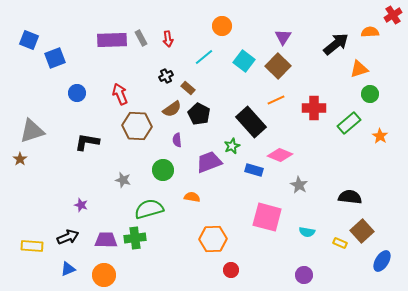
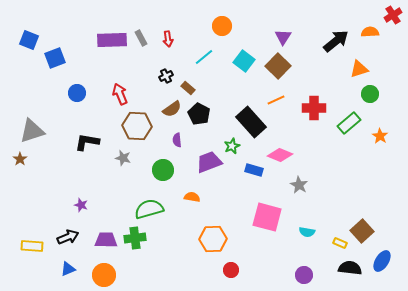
black arrow at (336, 44): moved 3 px up
gray star at (123, 180): moved 22 px up
black semicircle at (350, 197): moved 71 px down
